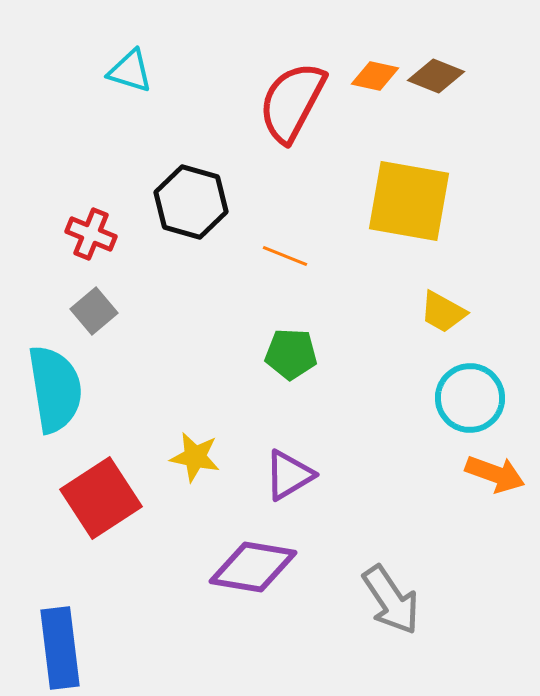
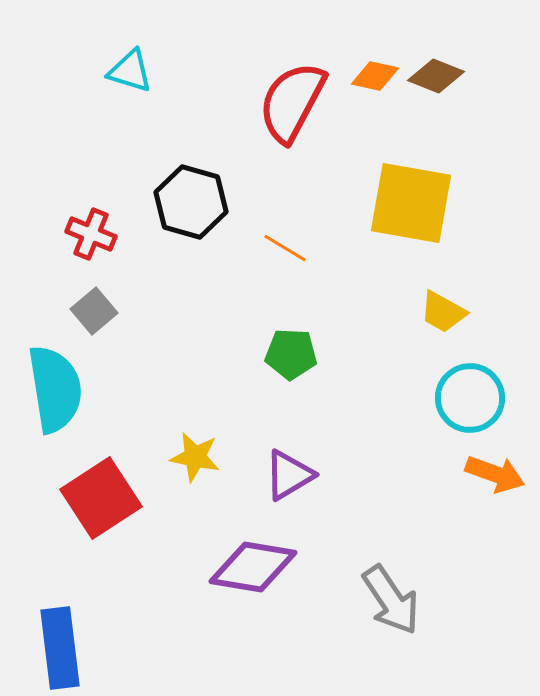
yellow square: moved 2 px right, 2 px down
orange line: moved 8 px up; rotated 9 degrees clockwise
